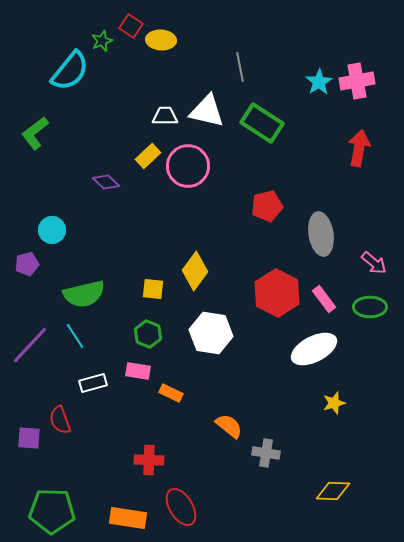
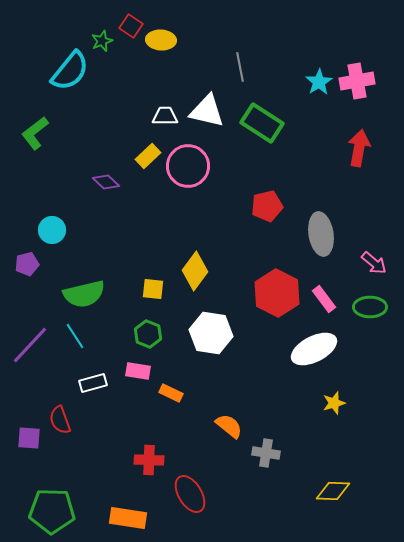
red ellipse at (181, 507): moved 9 px right, 13 px up
